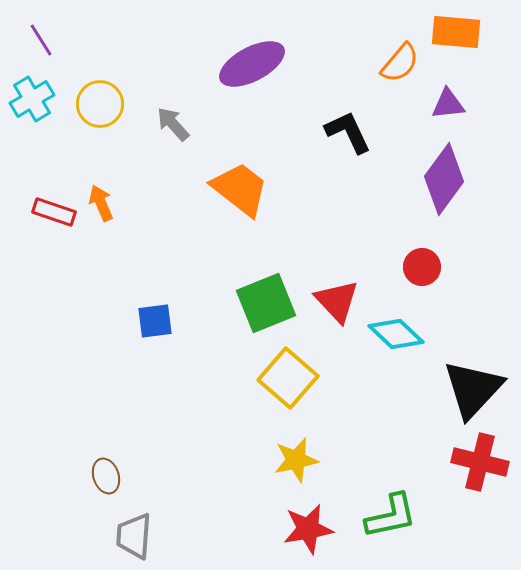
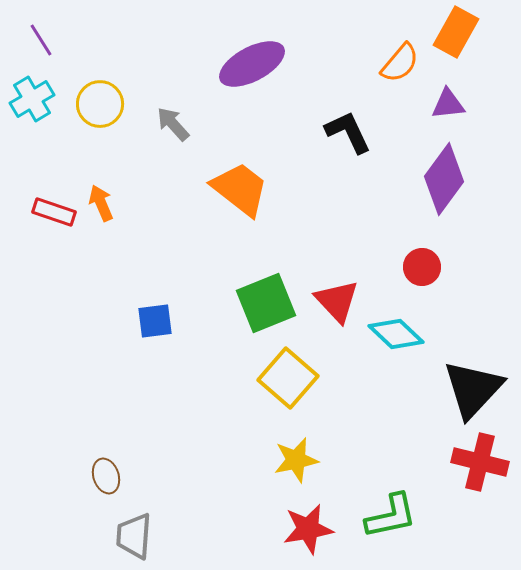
orange rectangle: rotated 66 degrees counterclockwise
